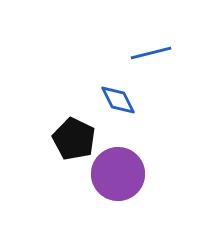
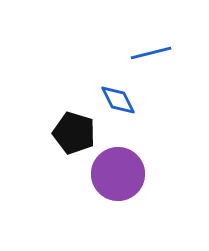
black pentagon: moved 6 px up; rotated 9 degrees counterclockwise
